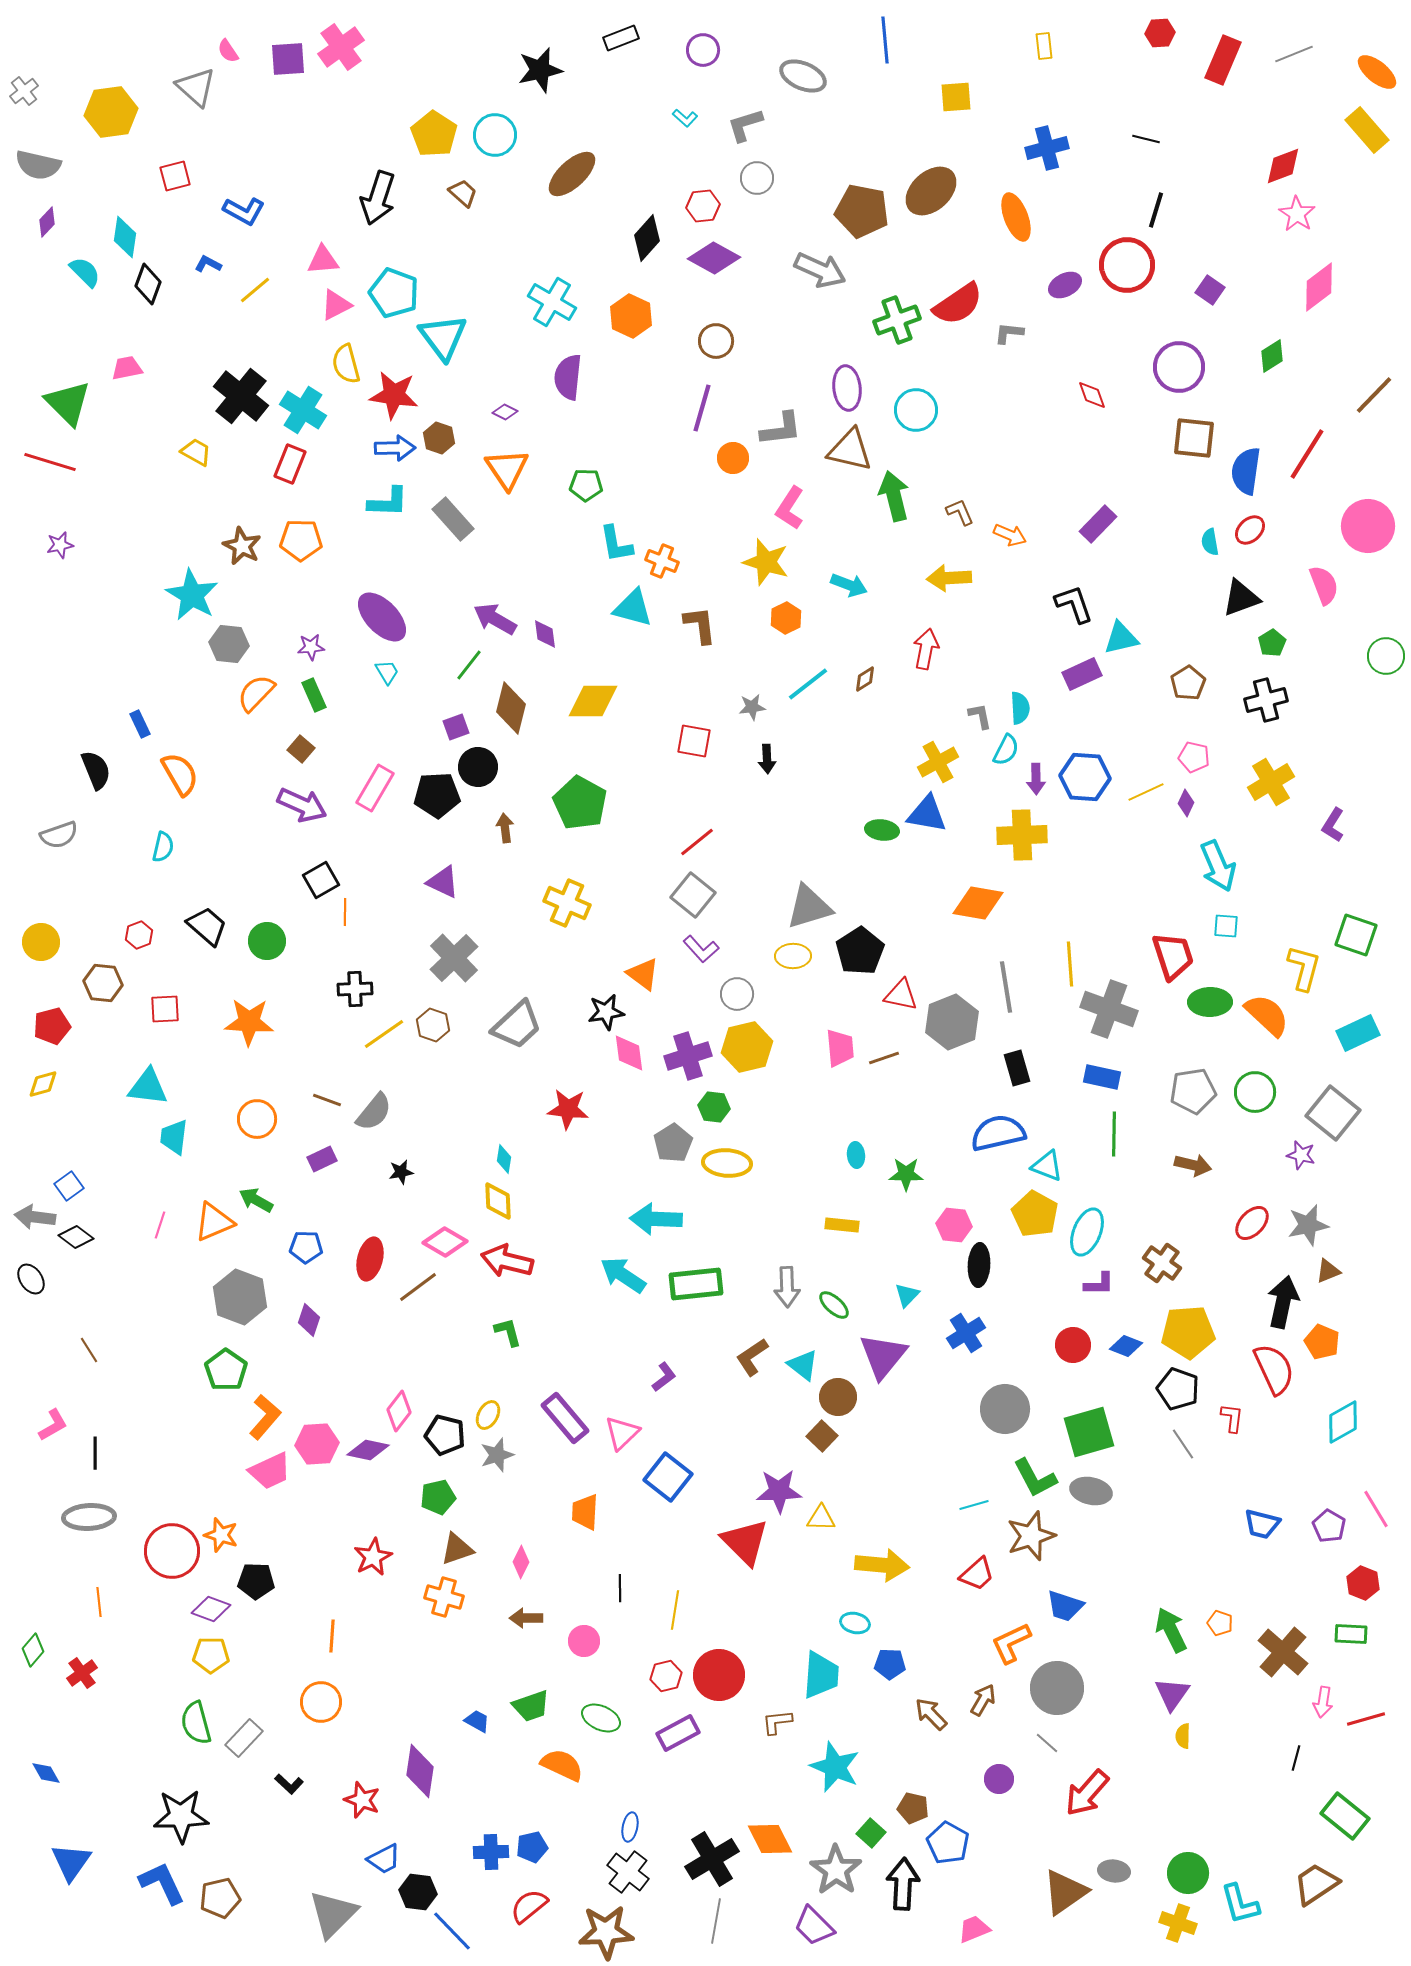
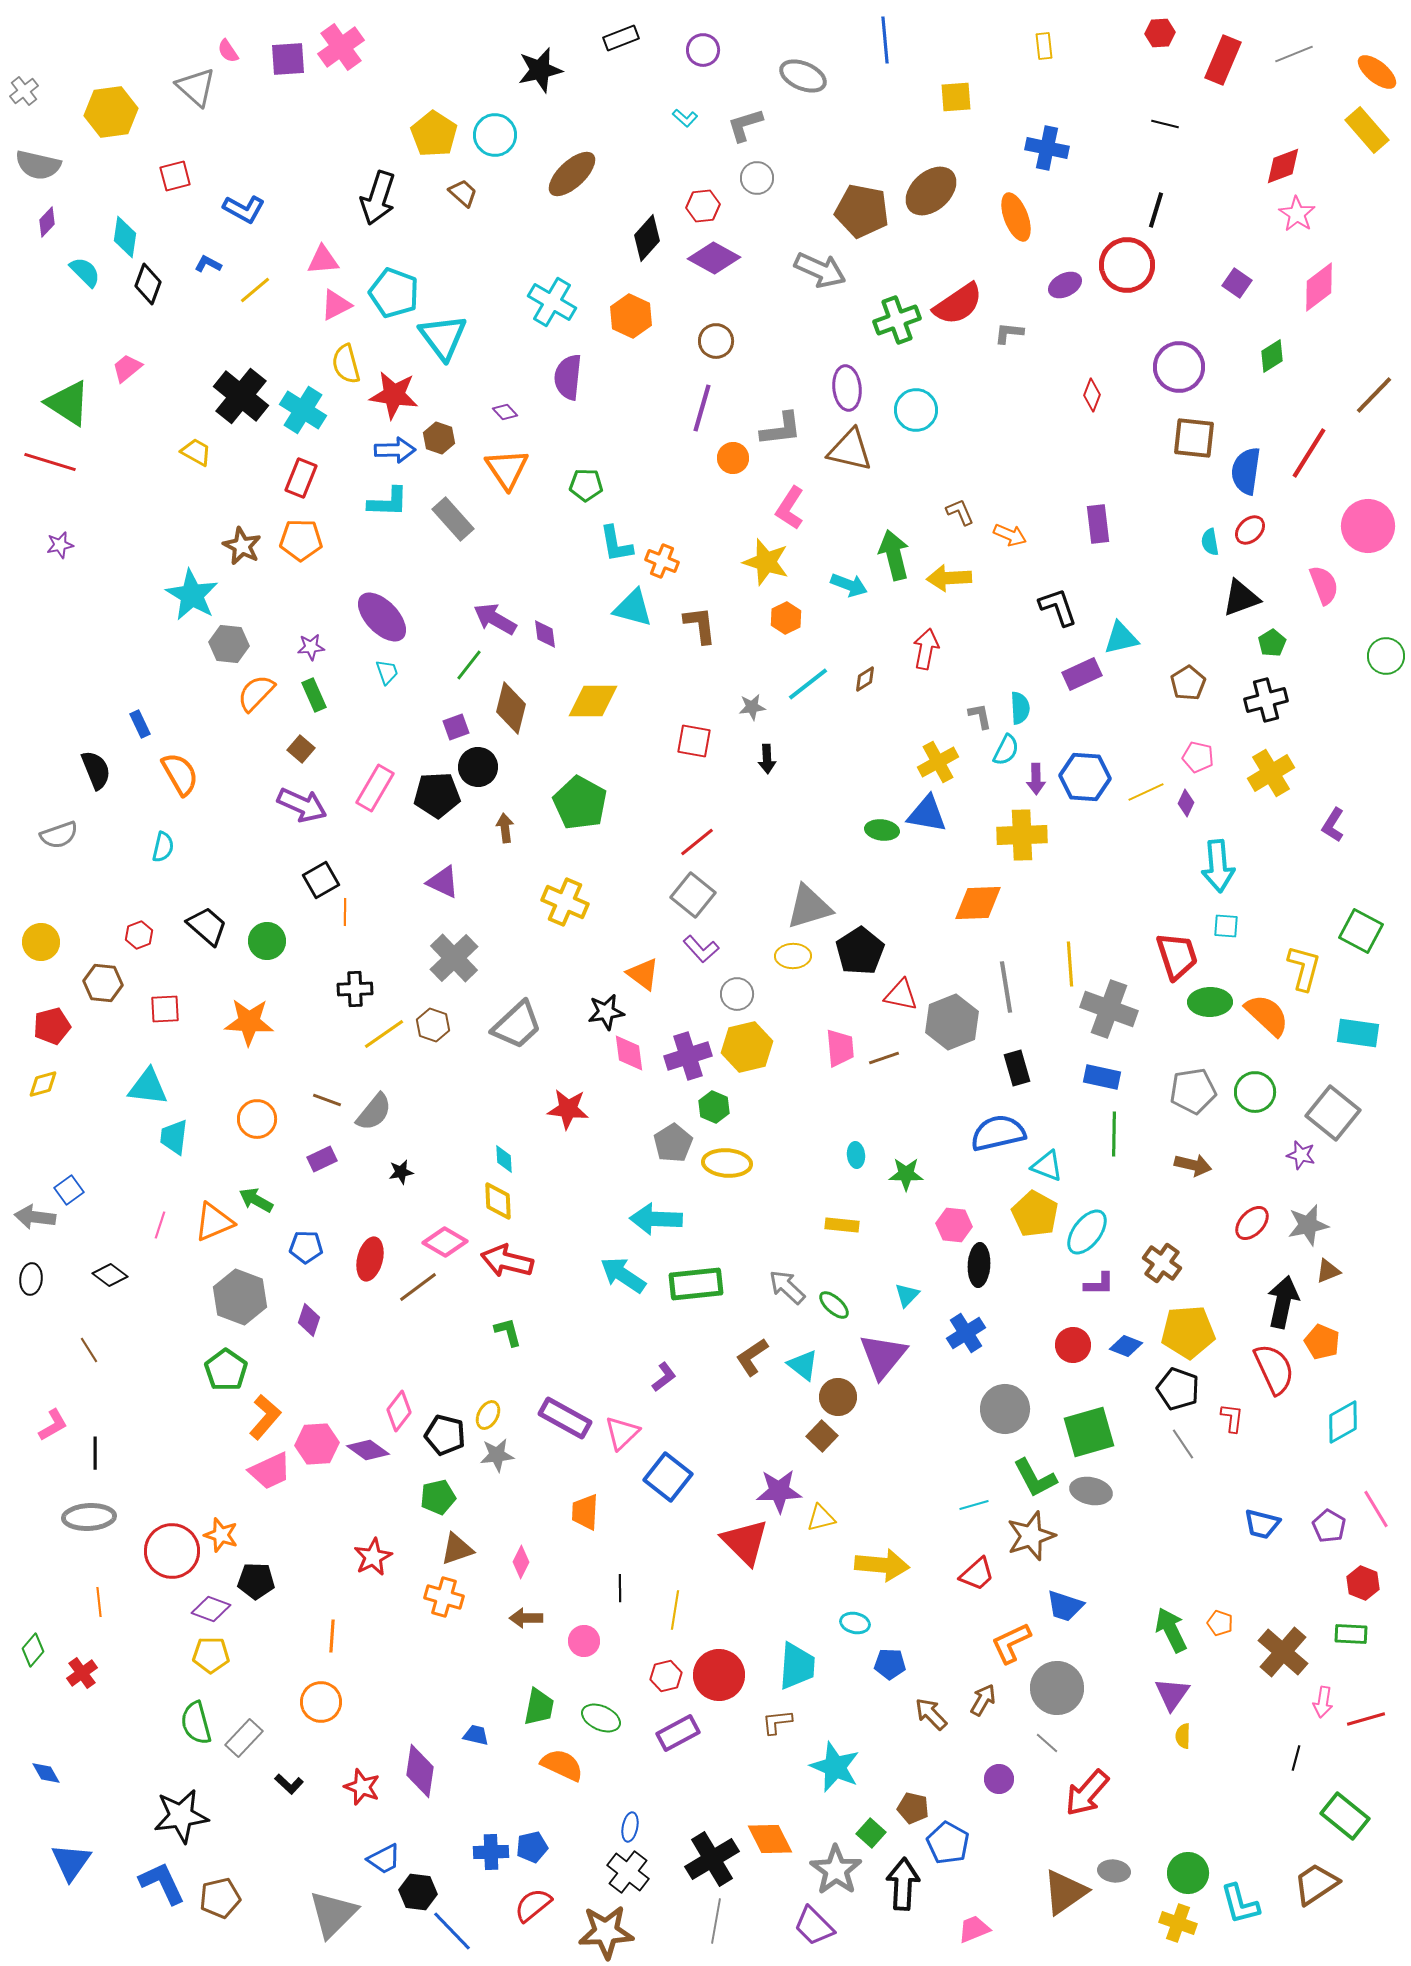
black line at (1146, 139): moved 19 px right, 15 px up
blue cross at (1047, 148): rotated 27 degrees clockwise
blue L-shape at (244, 211): moved 2 px up
purple square at (1210, 290): moved 27 px right, 7 px up
pink trapezoid at (127, 368): rotated 28 degrees counterclockwise
red diamond at (1092, 395): rotated 40 degrees clockwise
green triangle at (68, 403): rotated 12 degrees counterclockwise
purple diamond at (505, 412): rotated 20 degrees clockwise
blue arrow at (395, 448): moved 2 px down
red line at (1307, 454): moved 2 px right, 1 px up
red rectangle at (290, 464): moved 11 px right, 14 px down
green arrow at (894, 496): moved 59 px down
purple rectangle at (1098, 524): rotated 51 degrees counterclockwise
black L-shape at (1074, 604): moved 16 px left, 3 px down
cyan trapezoid at (387, 672): rotated 12 degrees clockwise
pink pentagon at (1194, 757): moved 4 px right
yellow cross at (1271, 782): moved 9 px up
cyan arrow at (1218, 866): rotated 18 degrees clockwise
yellow cross at (567, 903): moved 2 px left, 1 px up
orange diamond at (978, 903): rotated 12 degrees counterclockwise
green square at (1356, 935): moved 5 px right, 4 px up; rotated 9 degrees clockwise
red trapezoid at (1173, 956): moved 4 px right
cyan rectangle at (1358, 1033): rotated 33 degrees clockwise
green hexagon at (714, 1107): rotated 16 degrees clockwise
cyan diamond at (504, 1159): rotated 12 degrees counterclockwise
blue square at (69, 1186): moved 4 px down
cyan ellipse at (1087, 1232): rotated 15 degrees clockwise
black diamond at (76, 1237): moved 34 px right, 38 px down
black ellipse at (31, 1279): rotated 40 degrees clockwise
gray arrow at (787, 1287): rotated 135 degrees clockwise
purple rectangle at (565, 1418): rotated 21 degrees counterclockwise
purple diamond at (368, 1450): rotated 24 degrees clockwise
gray star at (497, 1455): rotated 12 degrees clockwise
yellow triangle at (821, 1518): rotated 16 degrees counterclockwise
cyan trapezoid at (821, 1675): moved 24 px left, 9 px up
green trapezoid at (531, 1706): moved 8 px right, 1 px down; rotated 60 degrees counterclockwise
blue trapezoid at (477, 1721): moved 1 px left, 14 px down; rotated 16 degrees counterclockwise
red star at (362, 1800): moved 13 px up
black star at (181, 1816): rotated 6 degrees counterclockwise
red semicircle at (529, 1906): moved 4 px right, 1 px up
